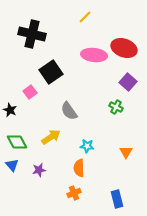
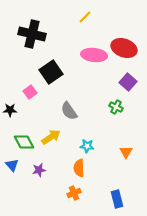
black star: rotated 24 degrees counterclockwise
green diamond: moved 7 px right
